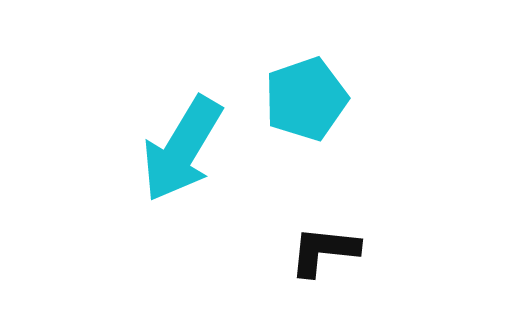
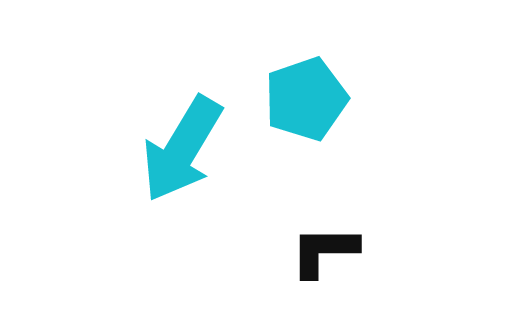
black L-shape: rotated 6 degrees counterclockwise
